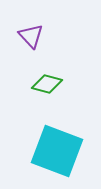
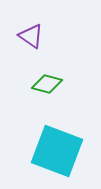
purple triangle: rotated 12 degrees counterclockwise
